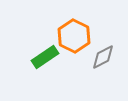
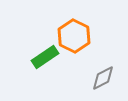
gray diamond: moved 21 px down
